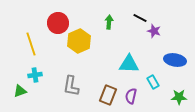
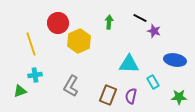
gray L-shape: rotated 20 degrees clockwise
